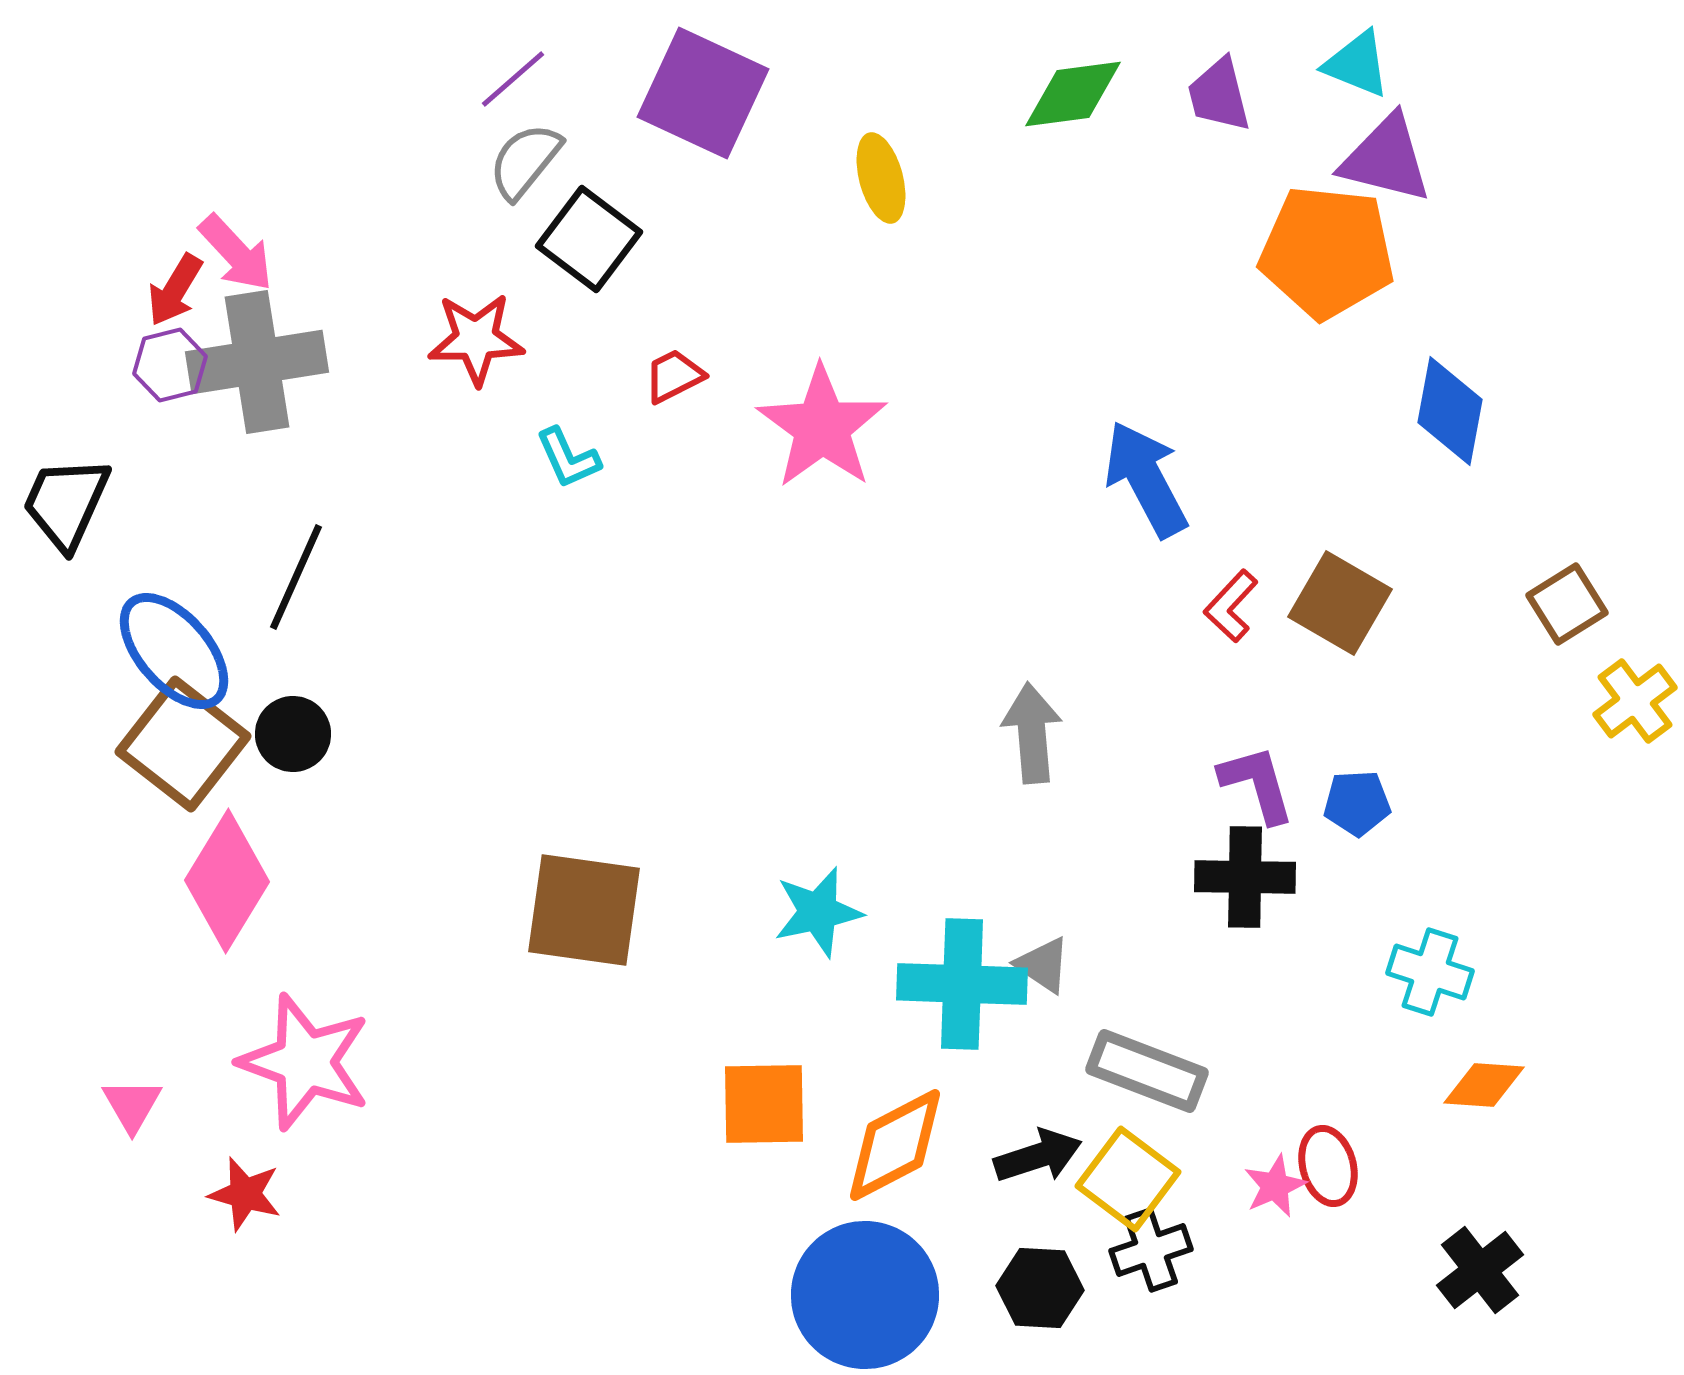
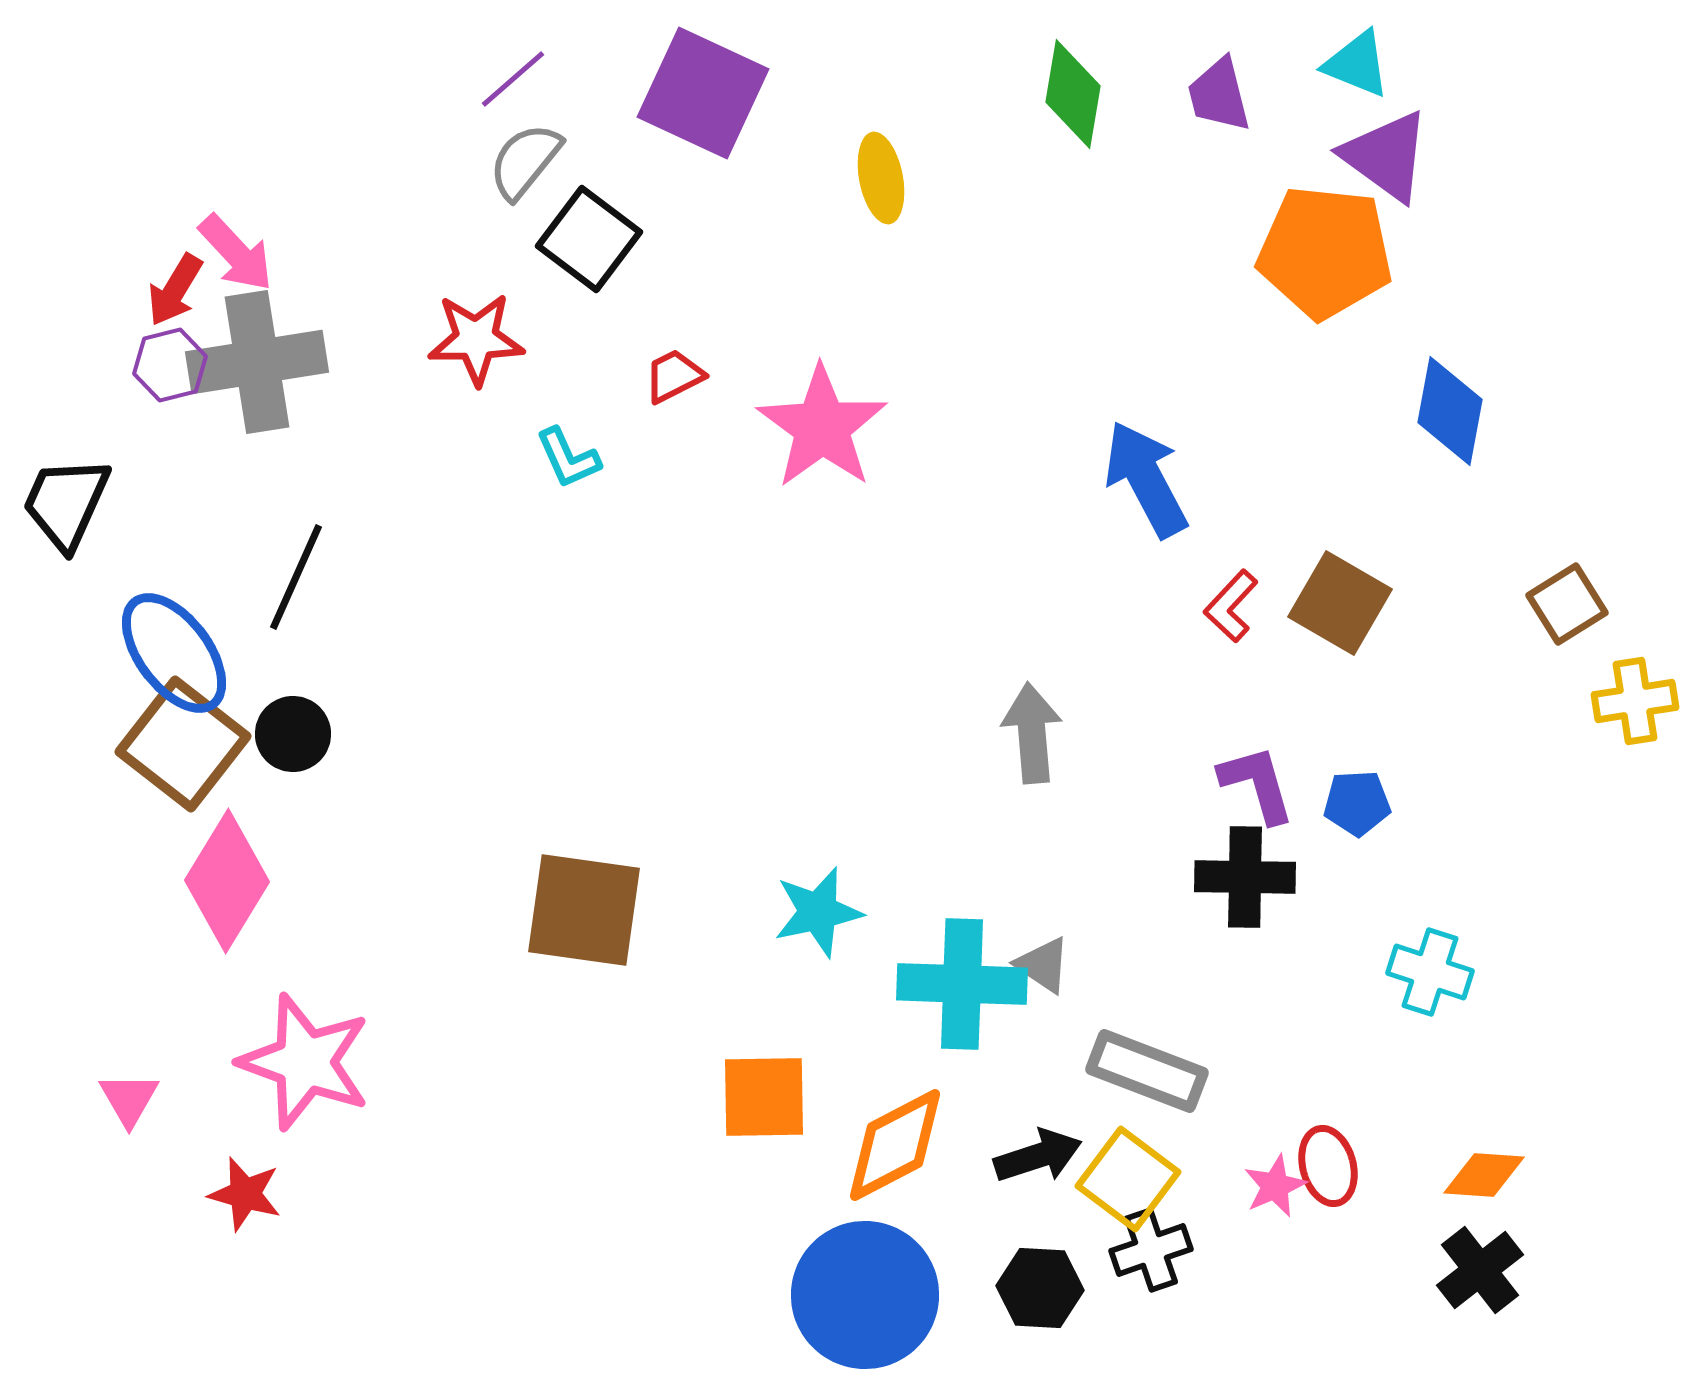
green diamond at (1073, 94): rotated 73 degrees counterclockwise
purple triangle at (1386, 159): moved 3 px up; rotated 22 degrees clockwise
yellow ellipse at (881, 178): rotated 4 degrees clockwise
orange pentagon at (1327, 252): moved 2 px left
blue ellipse at (174, 651): moved 2 px down; rotated 4 degrees clockwise
yellow cross at (1635, 701): rotated 28 degrees clockwise
orange diamond at (1484, 1085): moved 90 px down
orange square at (764, 1104): moved 7 px up
pink triangle at (132, 1105): moved 3 px left, 6 px up
